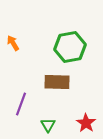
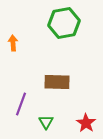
orange arrow: rotated 28 degrees clockwise
green hexagon: moved 6 px left, 24 px up
green triangle: moved 2 px left, 3 px up
